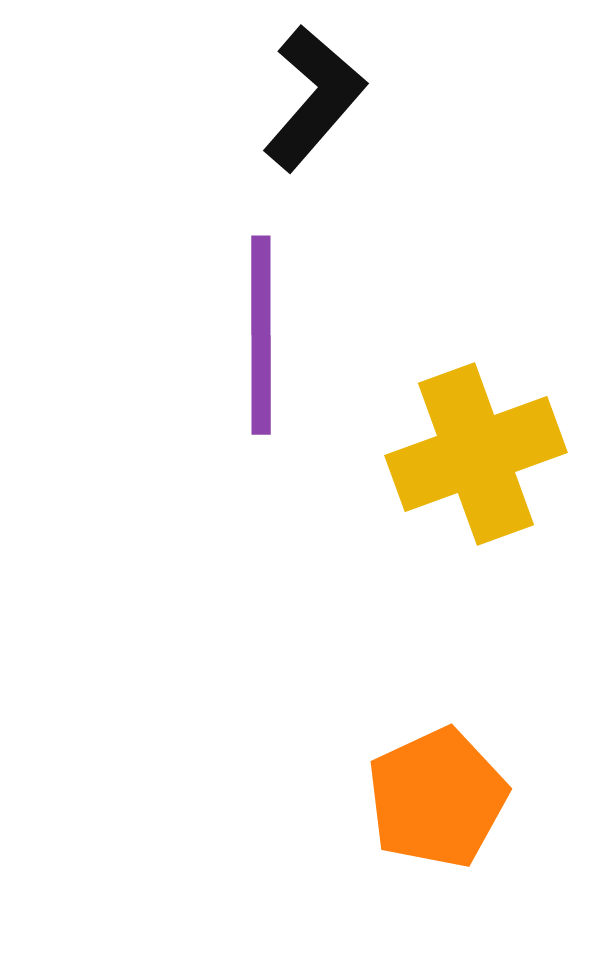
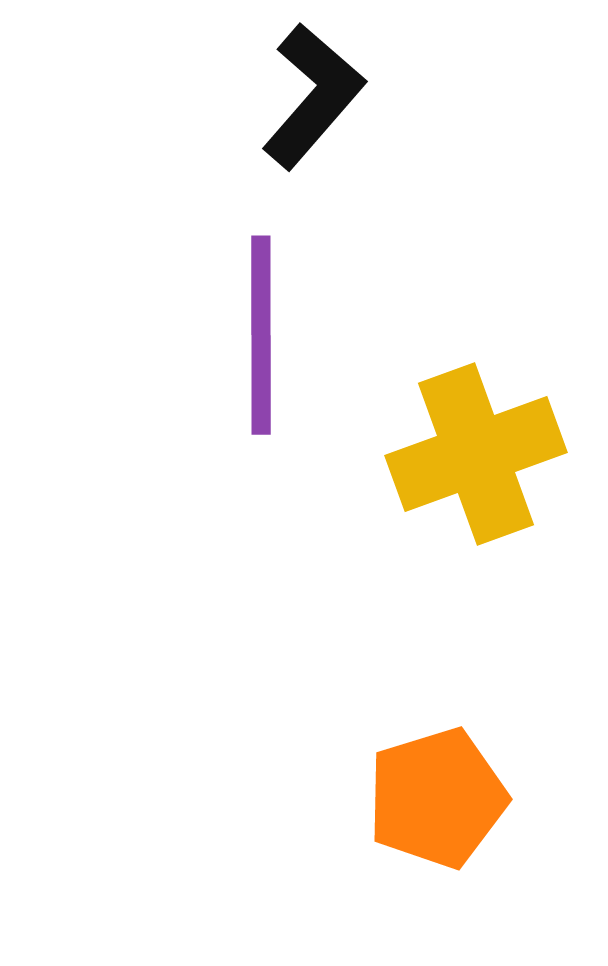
black L-shape: moved 1 px left, 2 px up
orange pentagon: rotated 8 degrees clockwise
